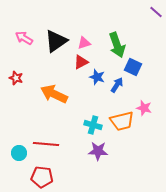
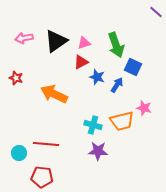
pink arrow: rotated 42 degrees counterclockwise
green arrow: moved 1 px left
